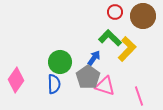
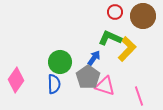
green L-shape: rotated 20 degrees counterclockwise
